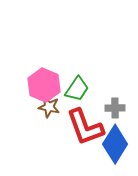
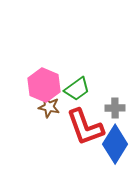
green trapezoid: rotated 20 degrees clockwise
